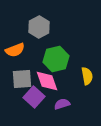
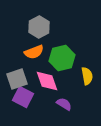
orange semicircle: moved 19 px right, 2 px down
green hexagon: moved 6 px right, 1 px up
gray square: moved 5 px left; rotated 15 degrees counterclockwise
purple square: moved 11 px left; rotated 15 degrees counterclockwise
purple semicircle: moved 2 px right; rotated 49 degrees clockwise
